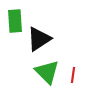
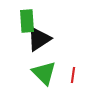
green rectangle: moved 12 px right
green triangle: moved 3 px left, 1 px down
